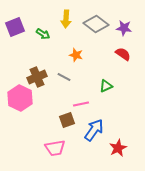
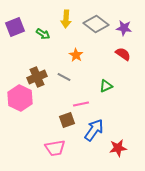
orange star: rotated 16 degrees clockwise
red star: rotated 18 degrees clockwise
